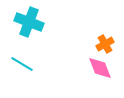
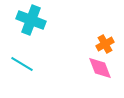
cyan cross: moved 2 px right, 2 px up
